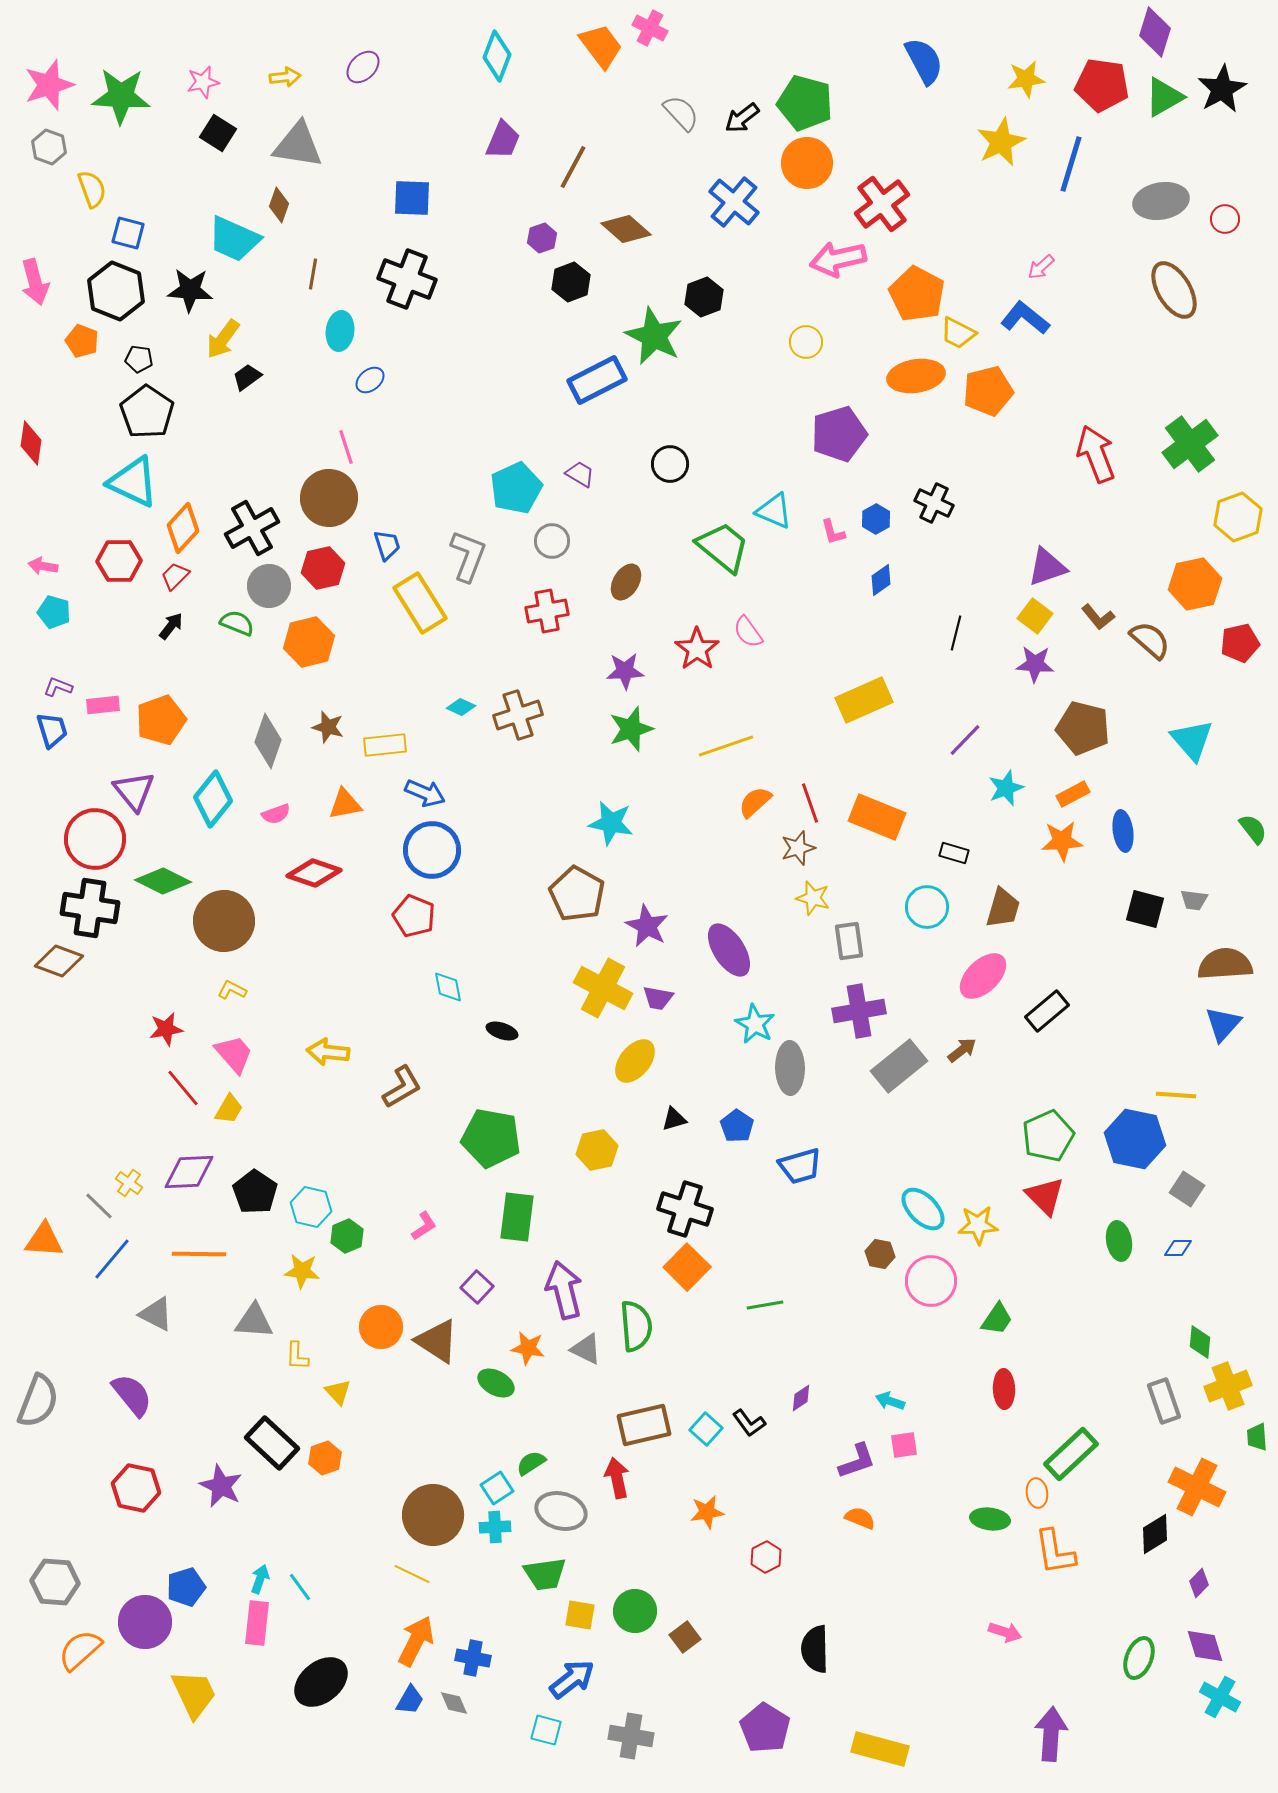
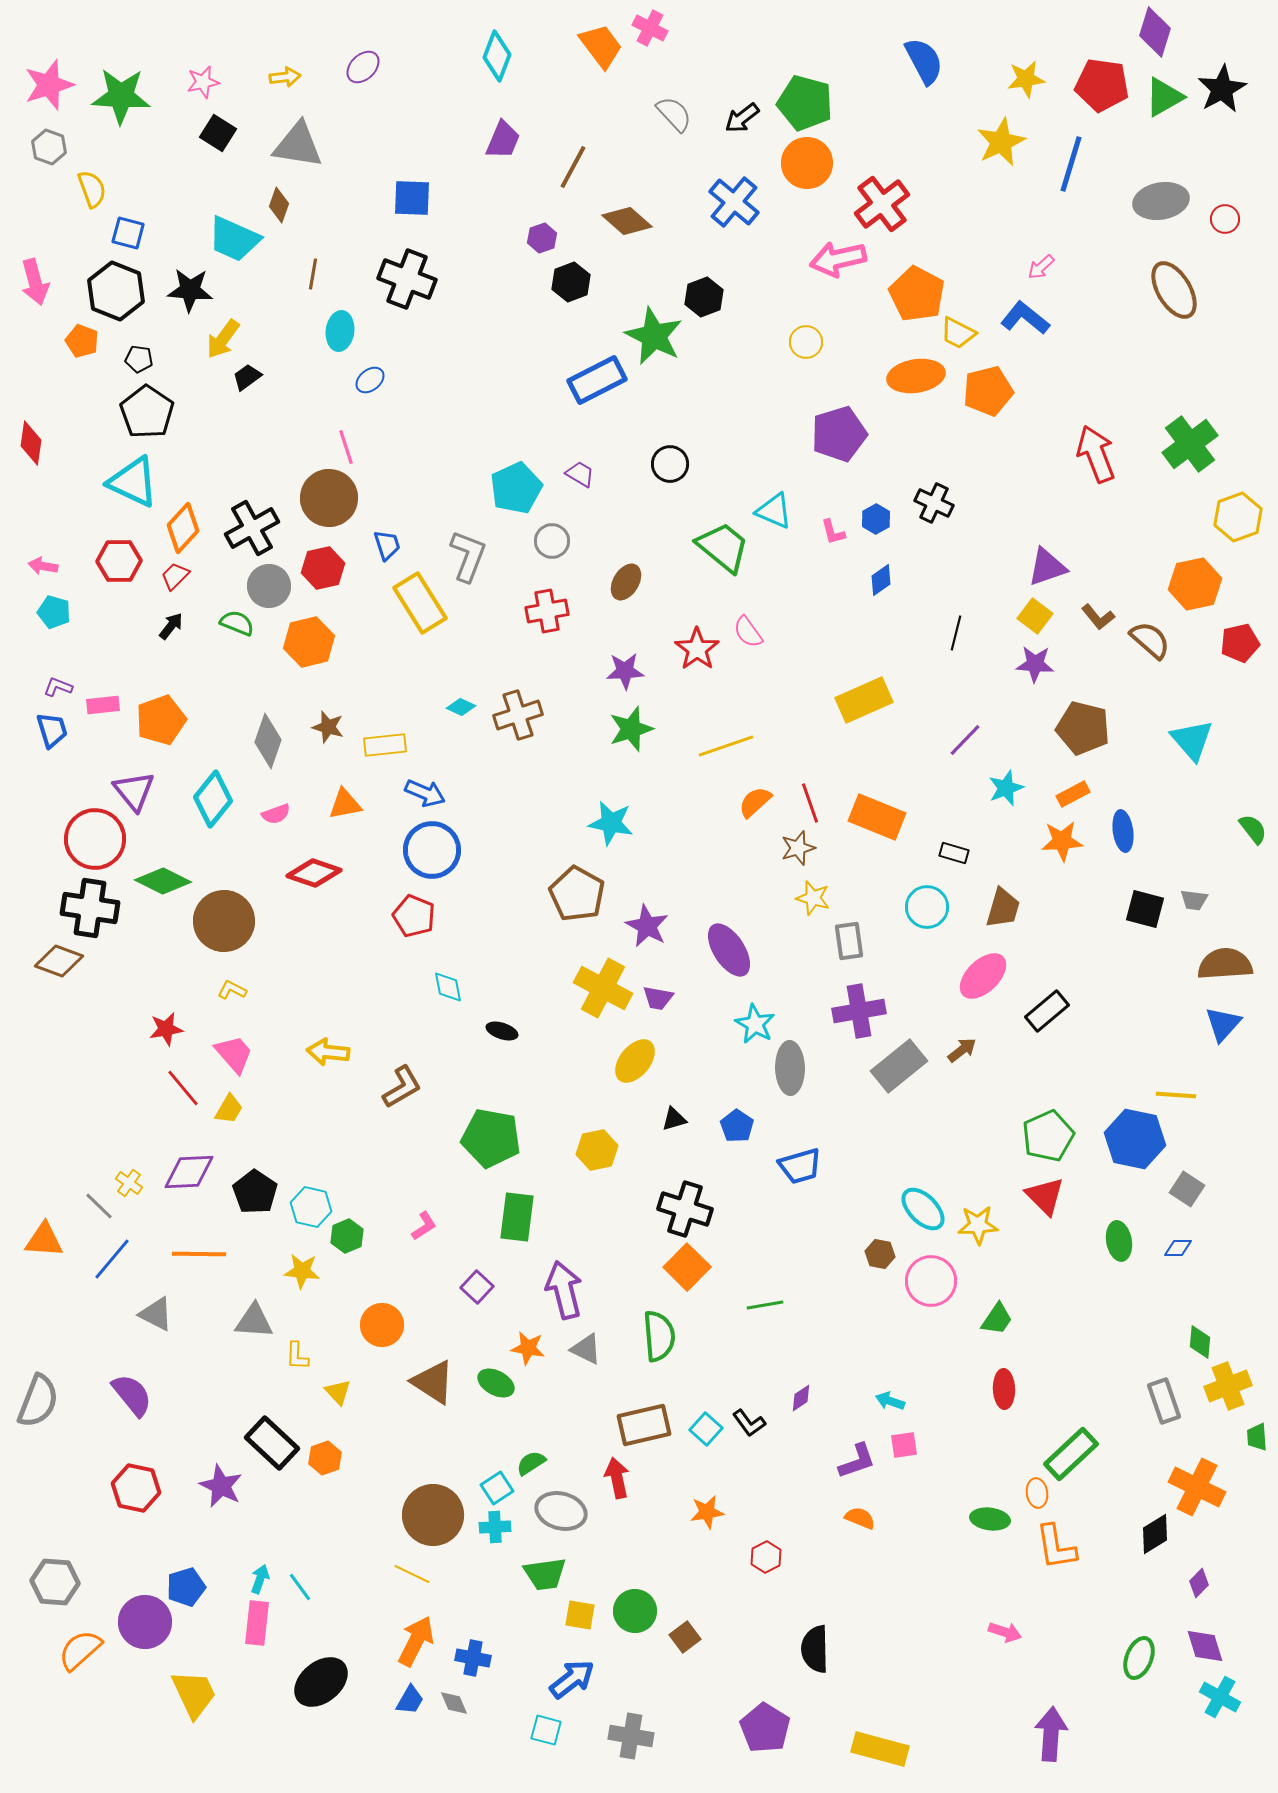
gray semicircle at (681, 113): moved 7 px left, 1 px down
brown diamond at (626, 229): moved 1 px right, 8 px up
green semicircle at (636, 1326): moved 23 px right, 10 px down
orange circle at (381, 1327): moved 1 px right, 2 px up
brown triangle at (437, 1341): moved 4 px left, 41 px down
orange L-shape at (1055, 1552): moved 1 px right, 5 px up
